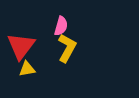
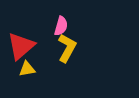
red triangle: rotated 12 degrees clockwise
